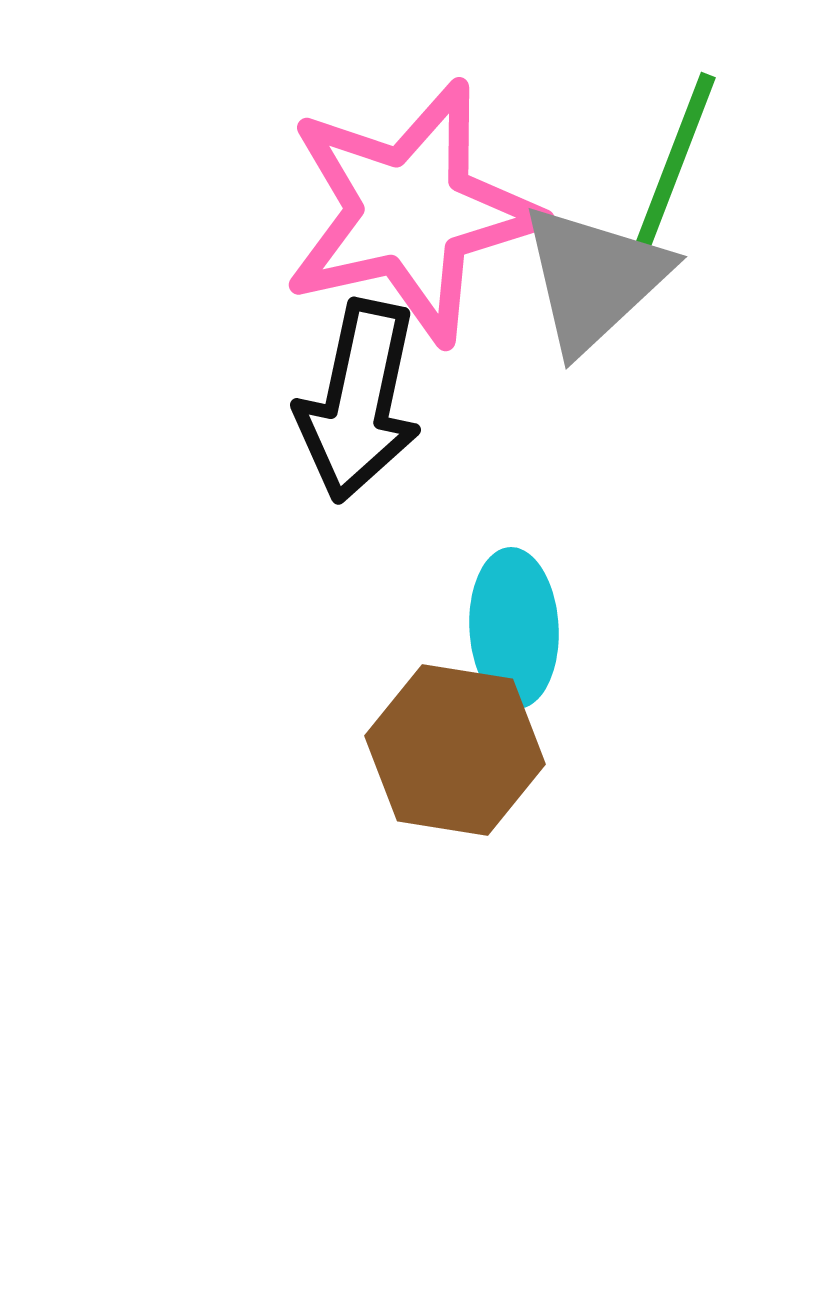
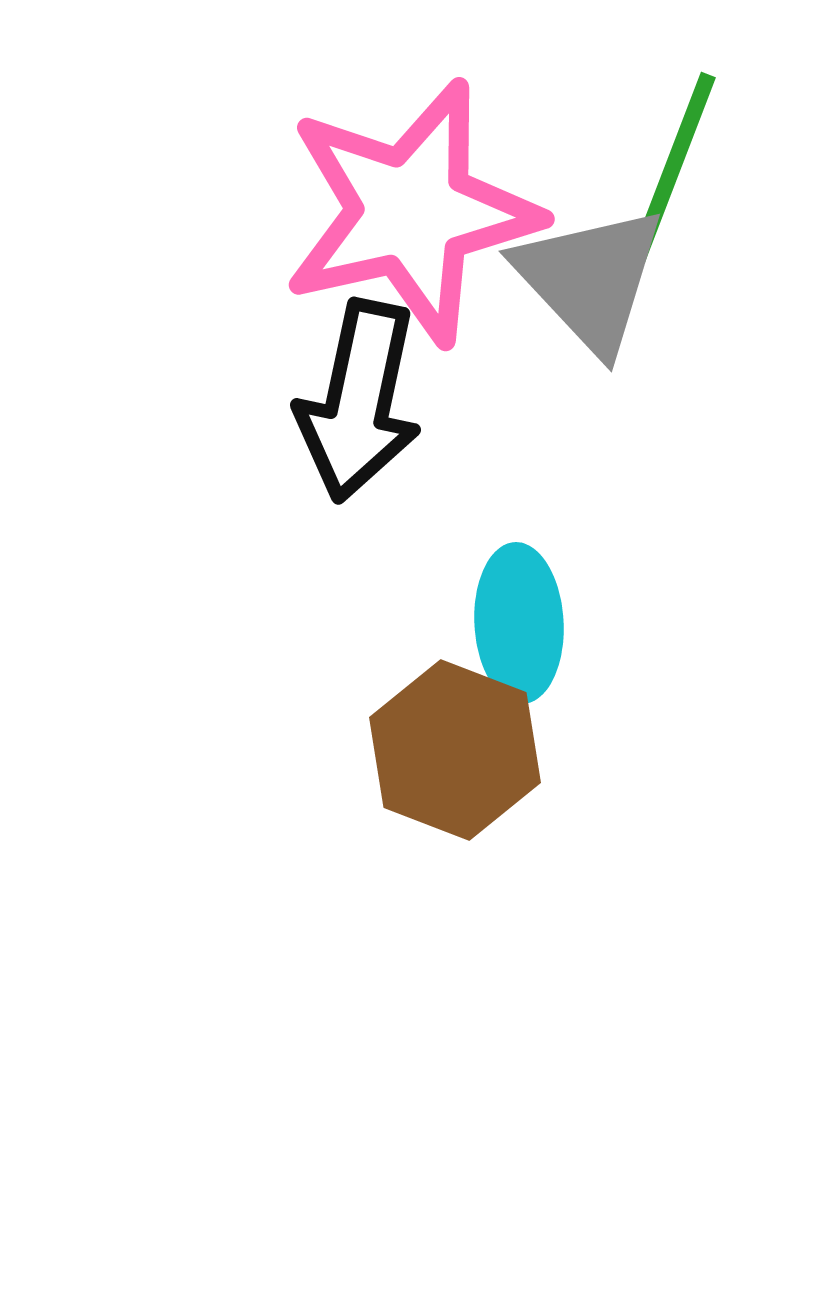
gray triangle: moved 4 px left, 1 px down; rotated 30 degrees counterclockwise
cyan ellipse: moved 5 px right, 5 px up
brown hexagon: rotated 12 degrees clockwise
